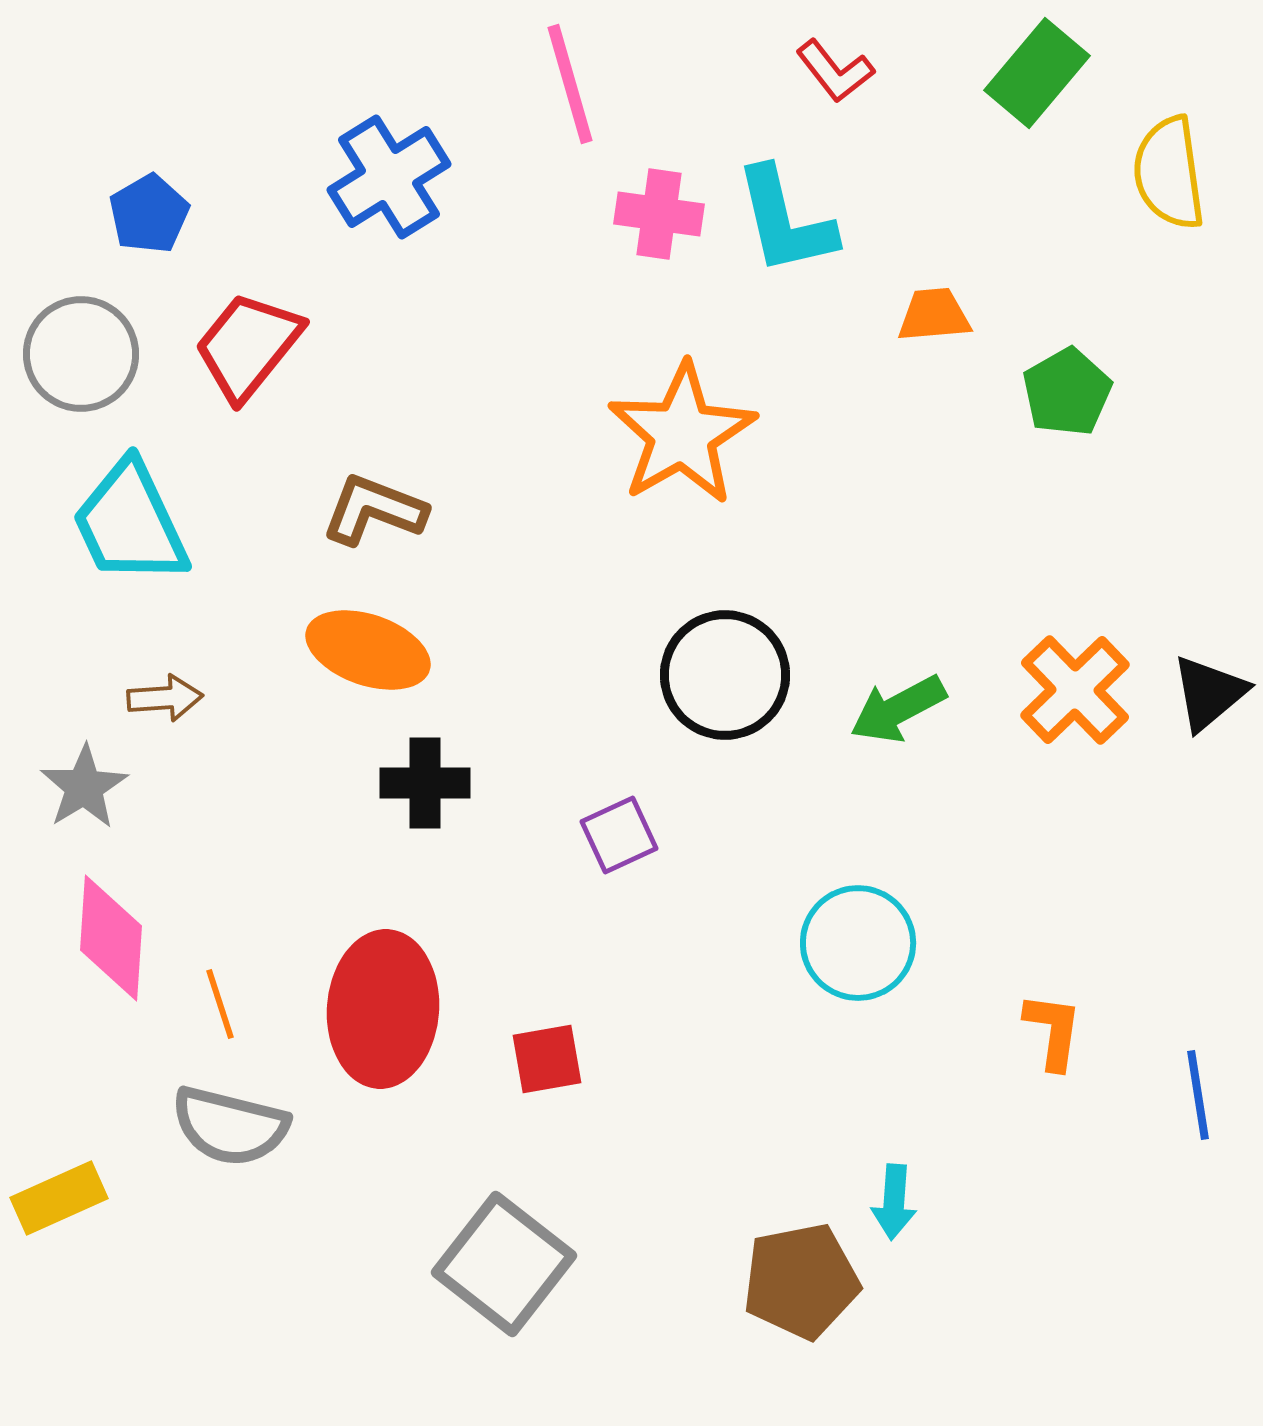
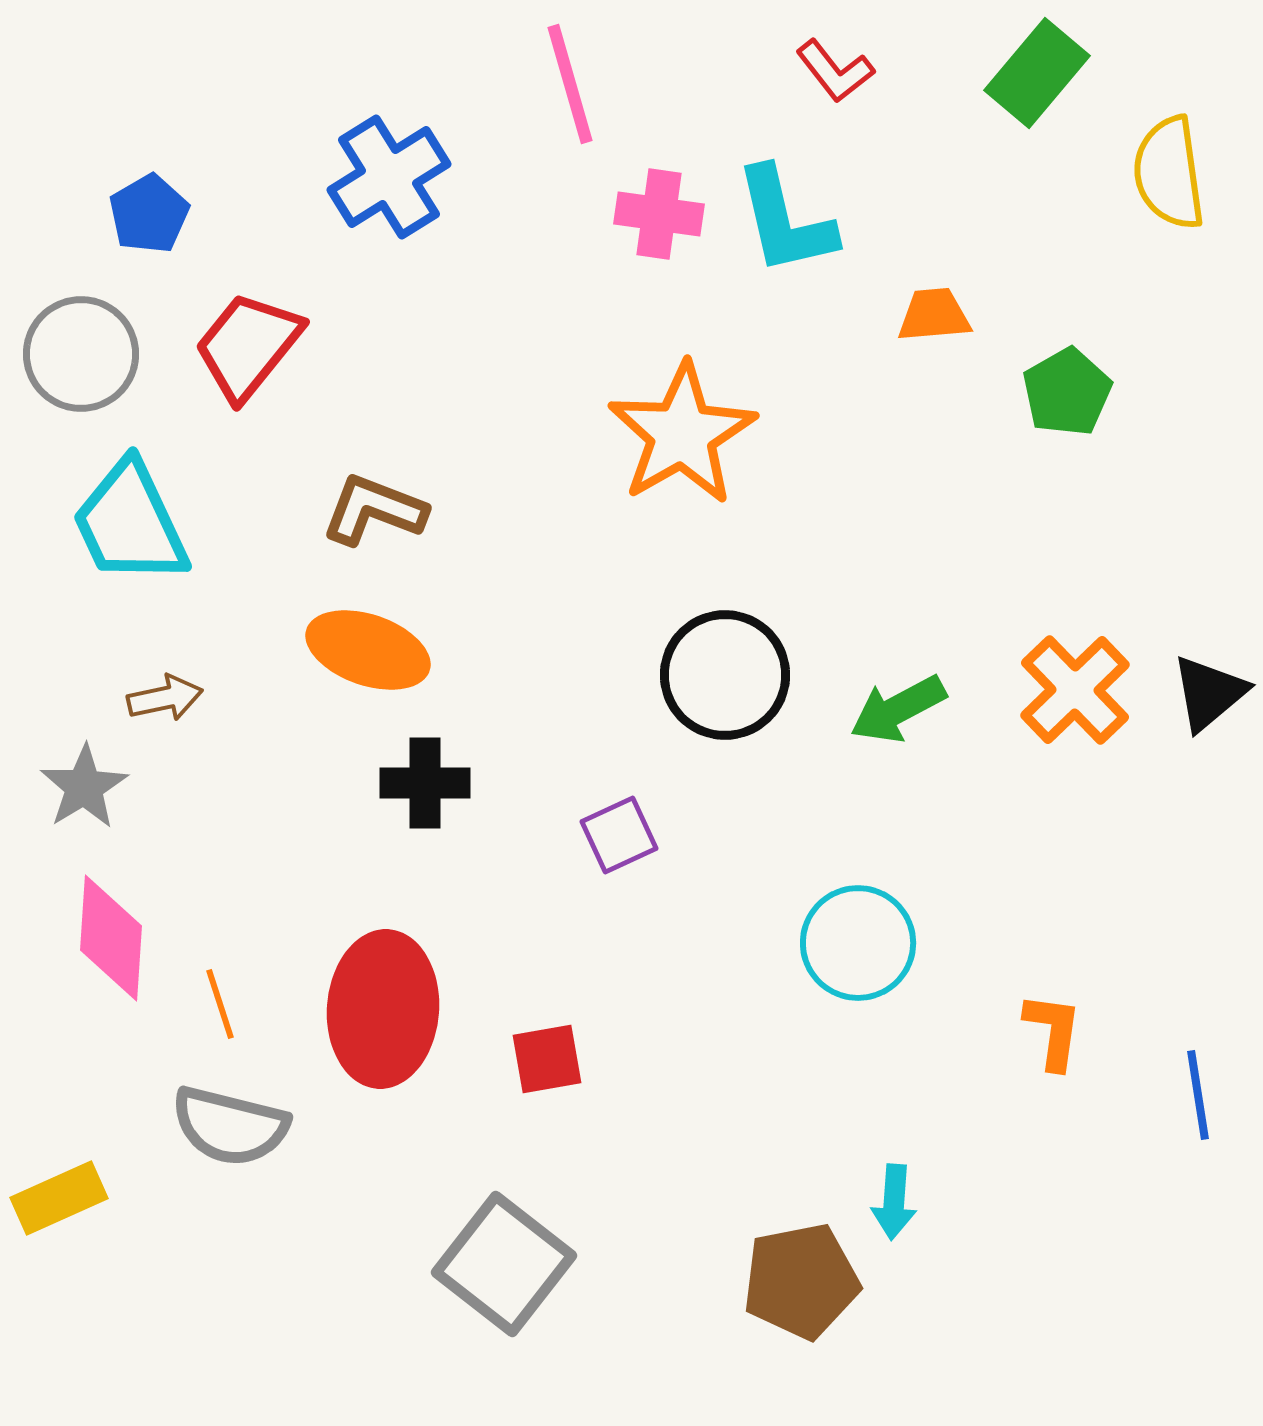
brown arrow: rotated 8 degrees counterclockwise
